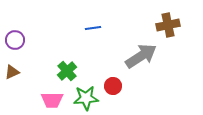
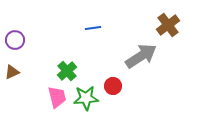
brown cross: rotated 25 degrees counterclockwise
pink trapezoid: moved 5 px right, 3 px up; rotated 105 degrees counterclockwise
